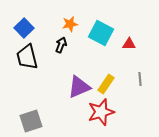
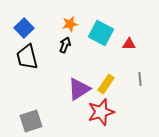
black arrow: moved 4 px right
purple triangle: moved 2 px down; rotated 10 degrees counterclockwise
